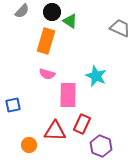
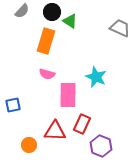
cyan star: moved 1 px down
